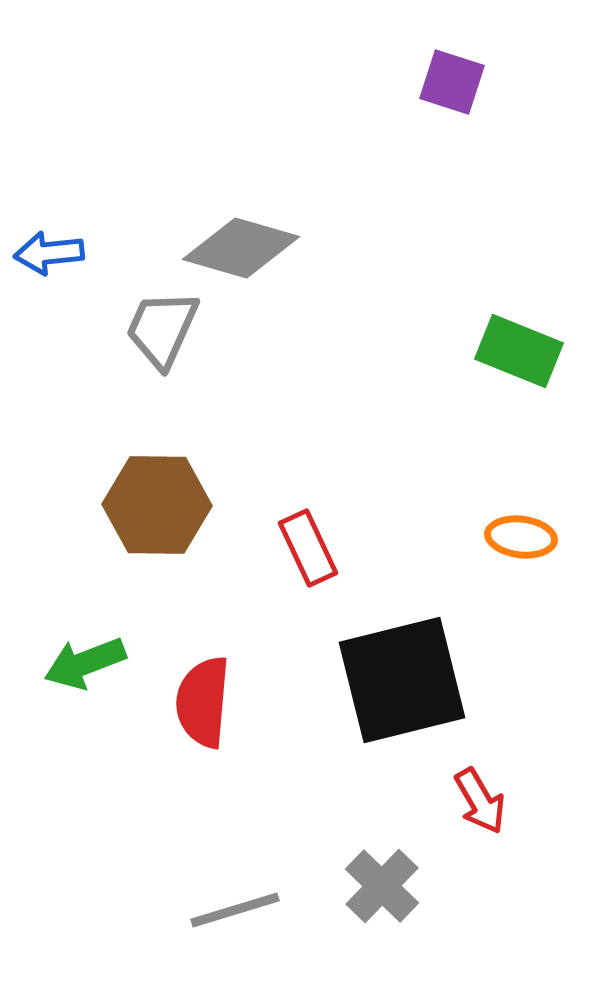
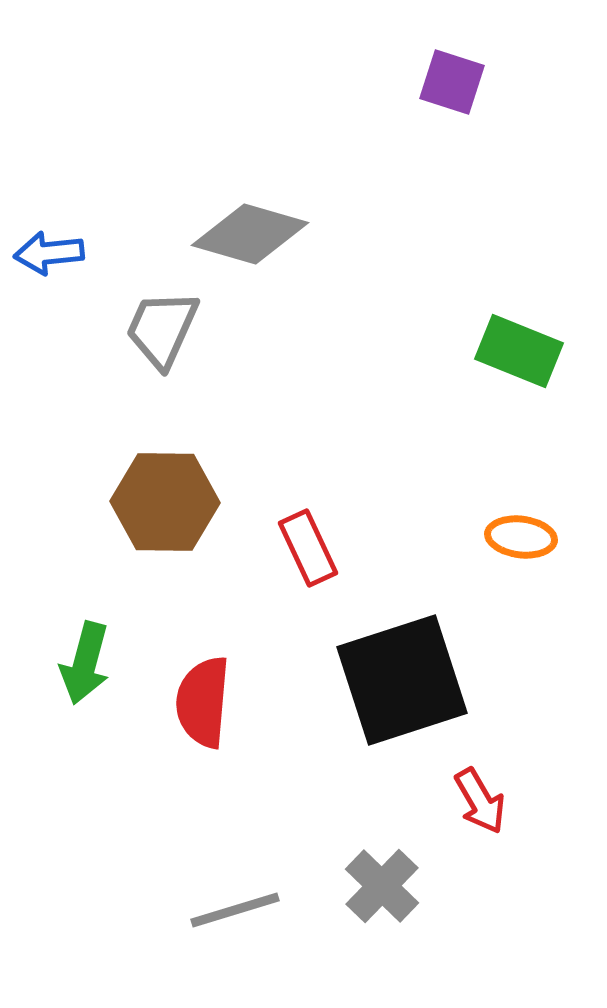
gray diamond: moved 9 px right, 14 px up
brown hexagon: moved 8 px right, 3 px up
green arrow: rotated 54 degrees counterclockwise
black square: rotated 4 degrees counterclockwise
